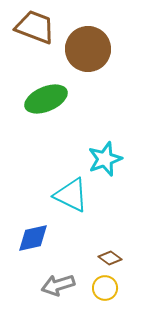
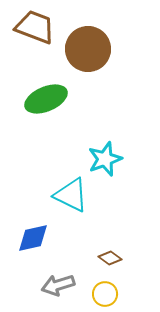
yellow circle: moved 6 px down
